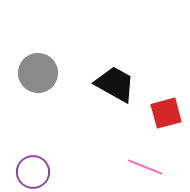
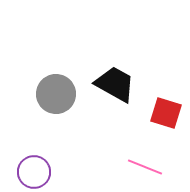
gray circle: moved 18 px right, 21 px down
red square: rotated 32 degrees clockwise
purple circle: moved 1 px right
